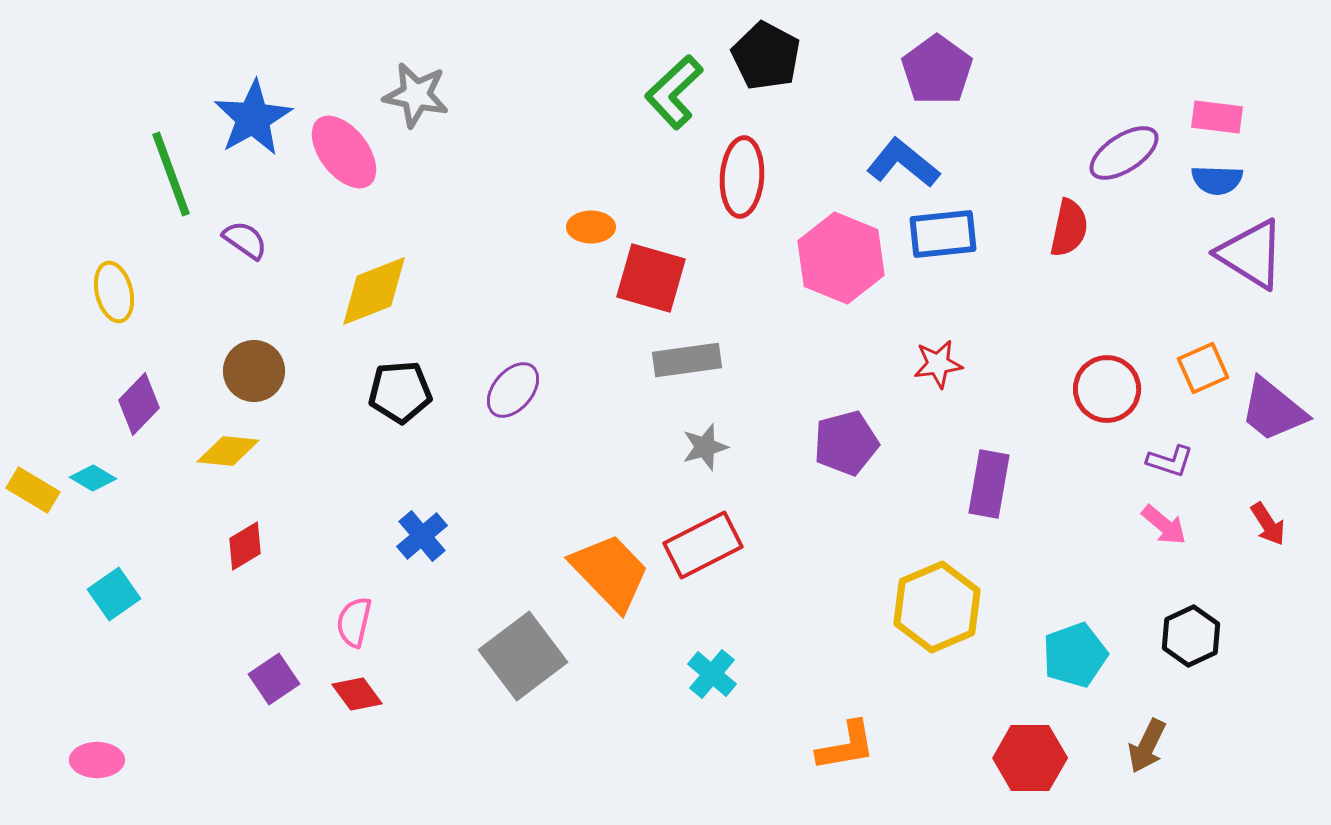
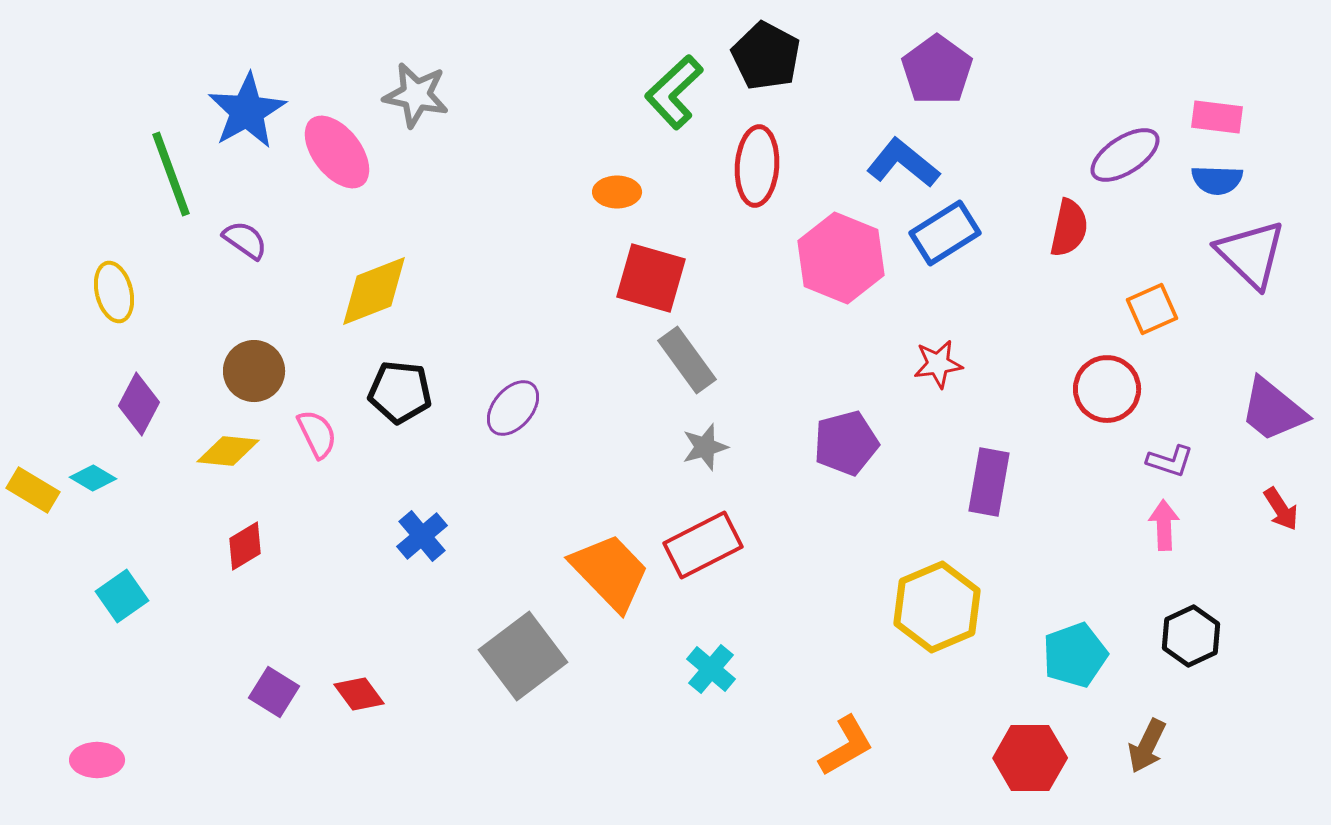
blue star at (253, 118): moved 6 px left, 7 px up
pink ellipse at (344, 152): moved 7 px left
purple ellipse at (1124, 153): moved 1 px right, 2 px down
red ellipse at (742, 177): moved 15 px right, 11 px up
orange ellipse at (591, 227): moved 26 px right, 35 px up
blue rectangle at (943, 234): moved 2 px right, 1 px up; rotated 26 degrees counterclockwise
purple triangle at (1251, 254): rotated 12 degrees clockwise
gray rectangle at (687, 360): rotated 62 degrees clockwise
orange square at (1203, 368): moved 51 px left, 59 px up
purple ellipse at (513, 390): moved 18 px down
black pentagon at (400, 392): rotated 10 degrees clockwise
purple diamond at (139, 404): rotated 16 degrees counterclockwise
purple rectangle at (989, 484): moved 2 px up
red arrow at (1268, 524): moved 13 px right, 15 px up
pink arrow at (1164, 525): rotated 132 degrees counterclockwise
cyan square at (114, 594): moved 8 px right, 2 px down
pink semicircle at (354, 622): moved 37 px left, 188 px up; rotated 141 degrees clockwise
cyan cross at (712, 674): moved 1 px left, 5 px up
purple square at (274, 679): moved 13 px down; rotated 24 degrees counterclockwise
red diamond at (357, 694): moved 2 px right
orange L-shape at (846, 746): rotated 20 degrees counterclockwise
